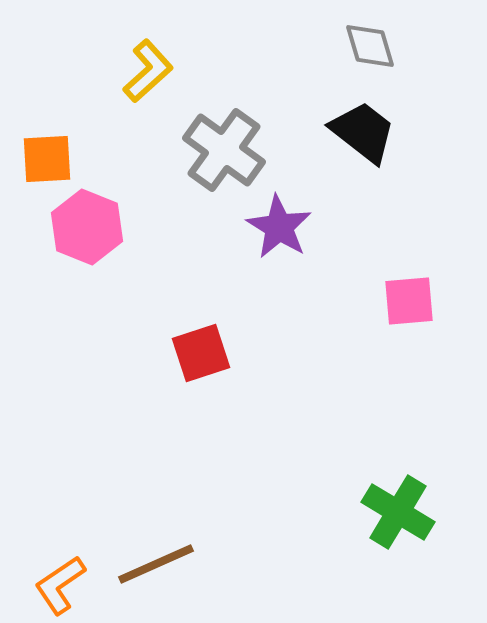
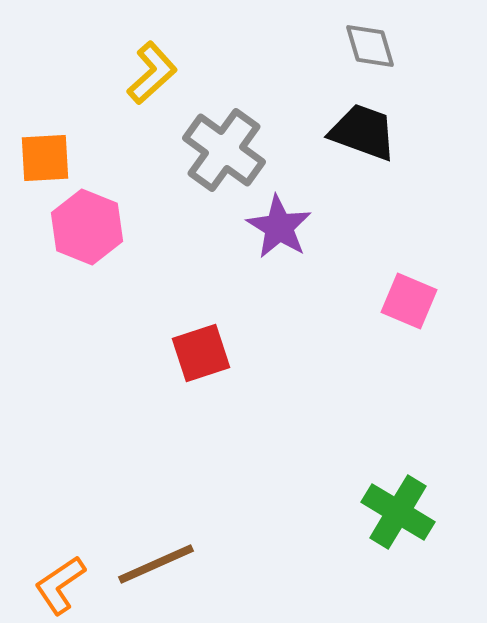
yellow L-shape: moved 4 px right, 2 px down
black trapezoid: rotated 18 degrees counterclockwise
orange square: moved 2 px left, 1 px up
pink square: rotated 28 degrees clockwise
